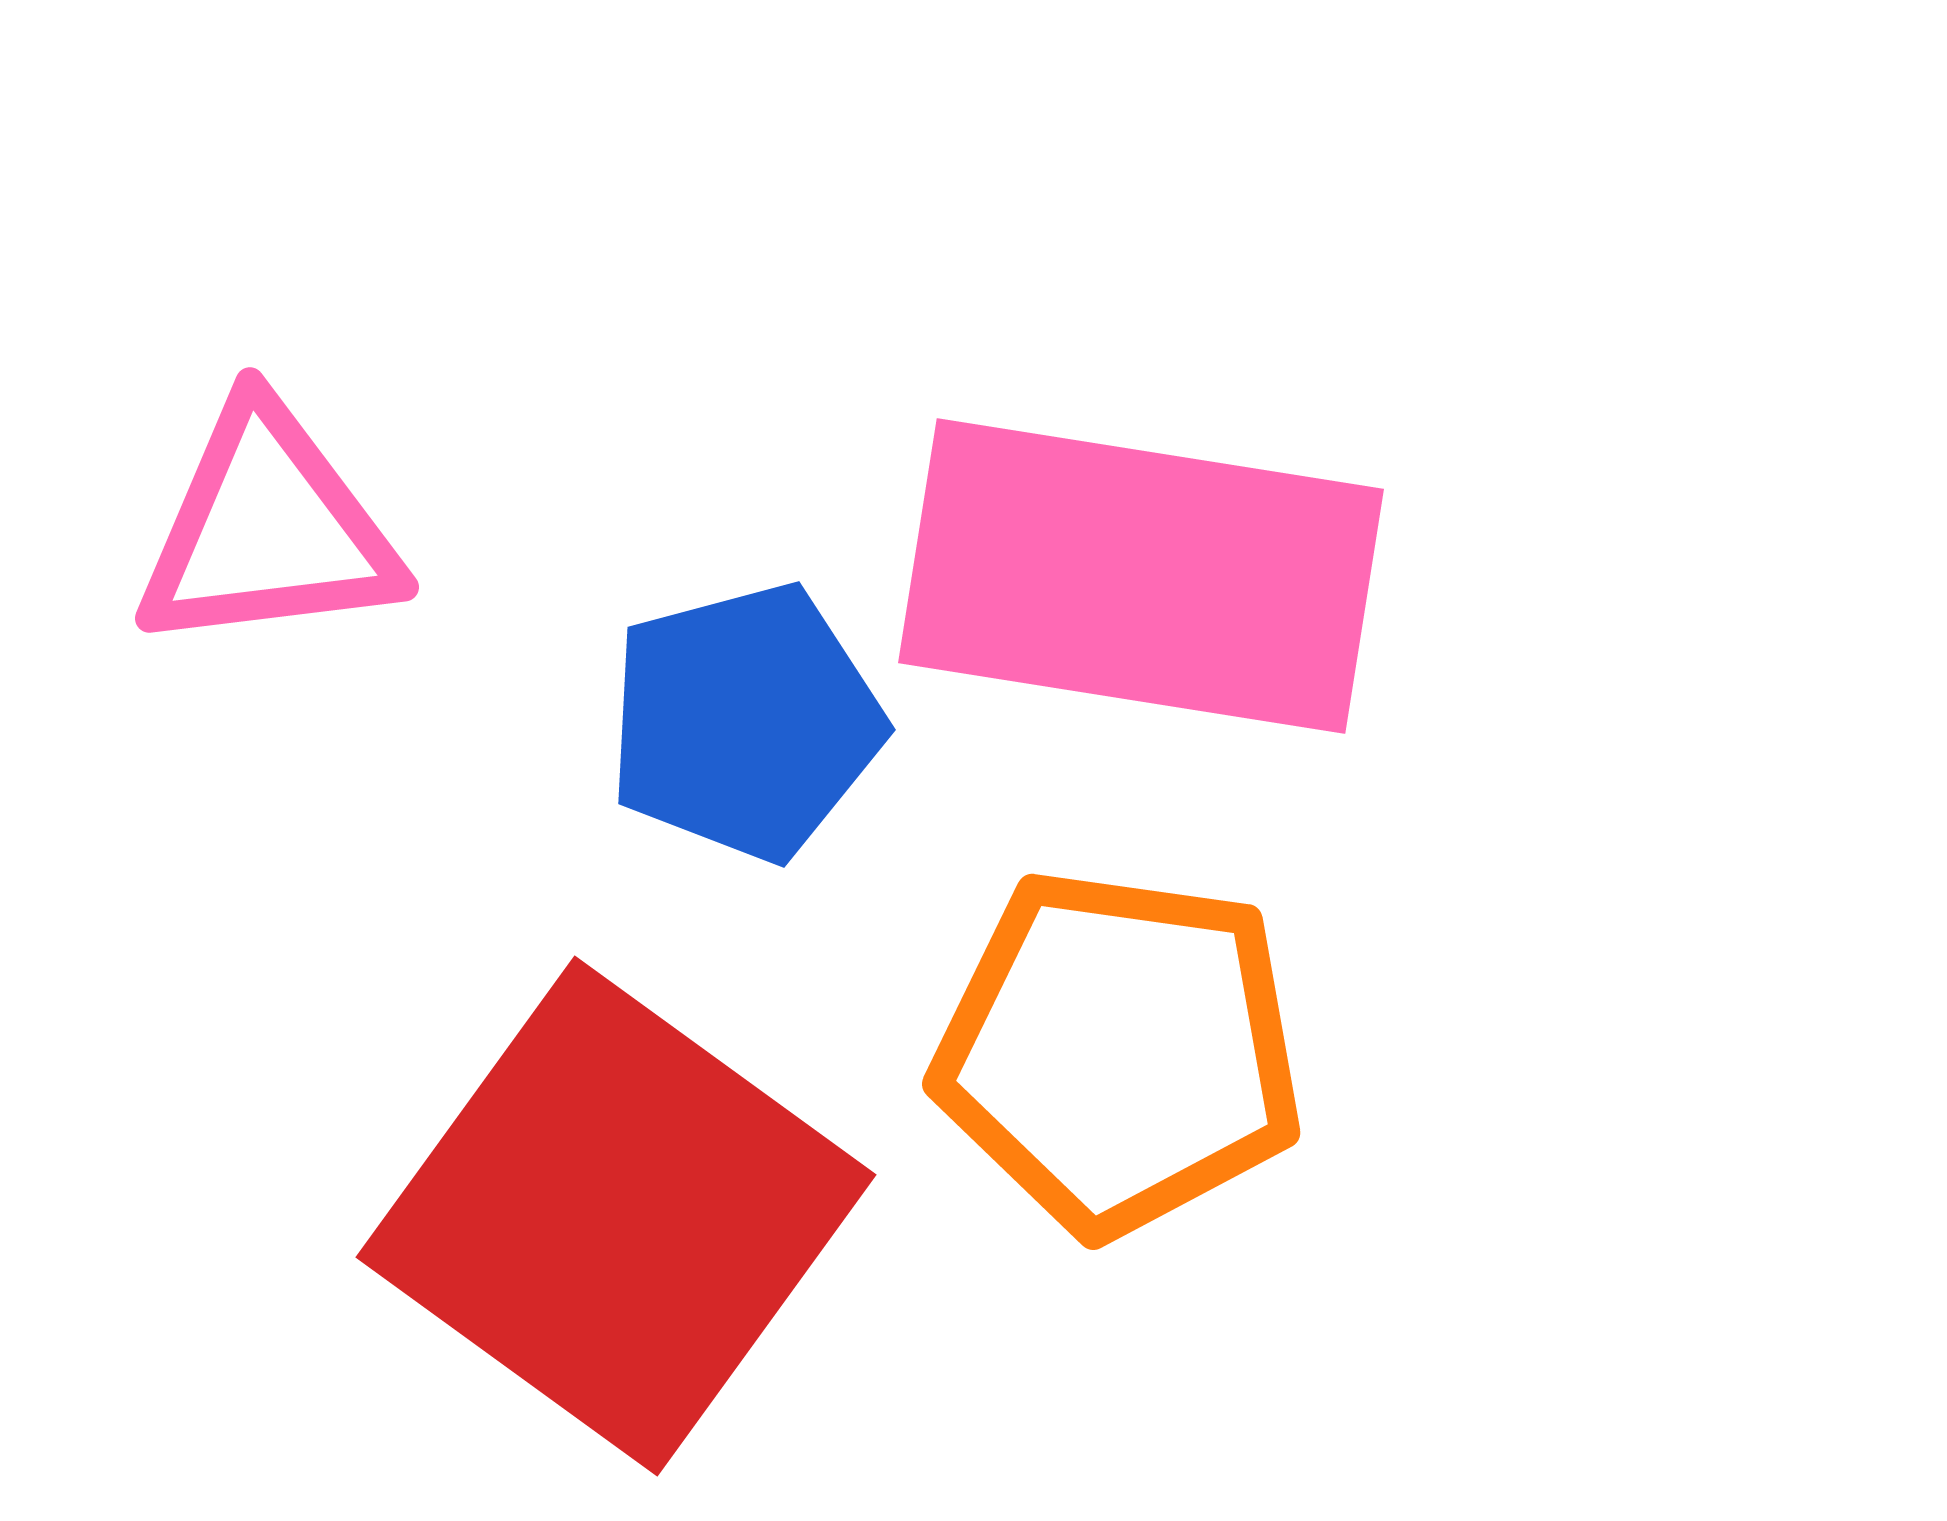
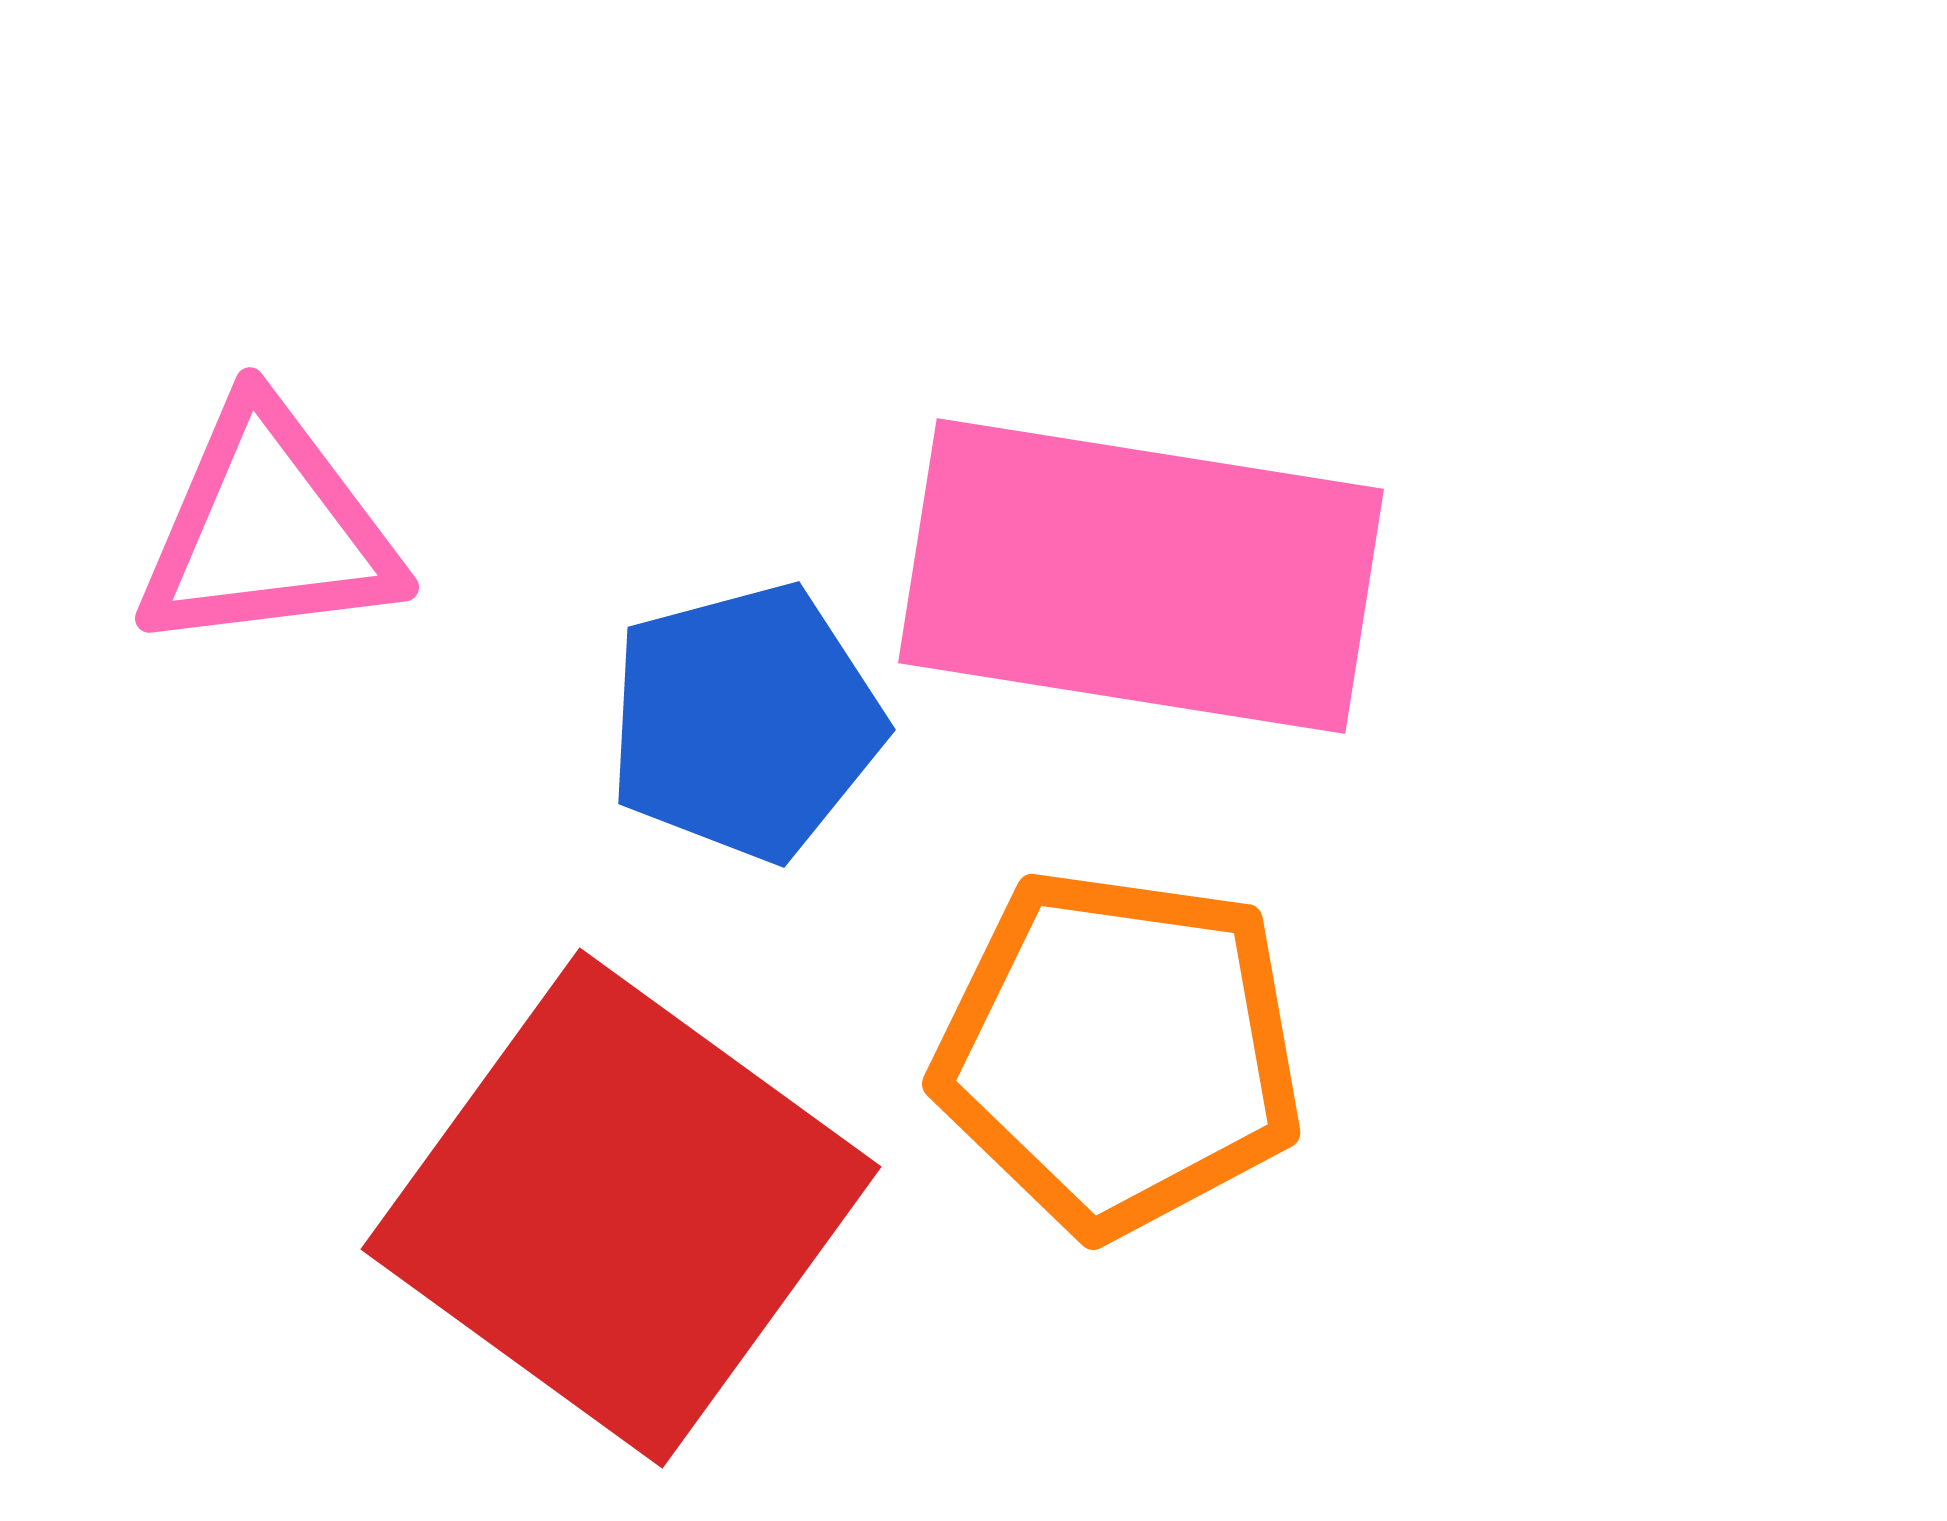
red square: moved 5 px right, 8 px up
